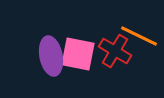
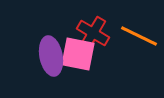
red cross: moved 22 px left, 18 px up
